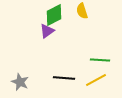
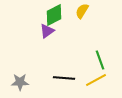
yellow semicircle: rotated 49 degrees clockwise
green line: rotated 66 degrees clockwise
gray star: rotated 24 degrees counterclockwise
